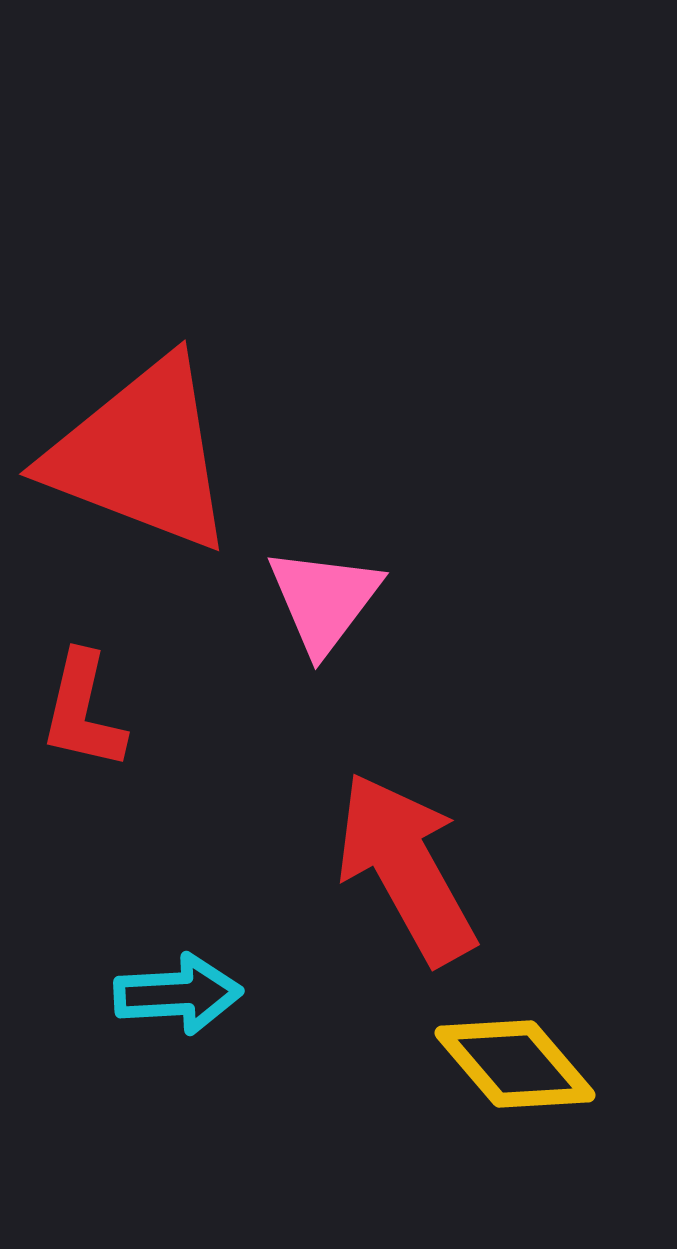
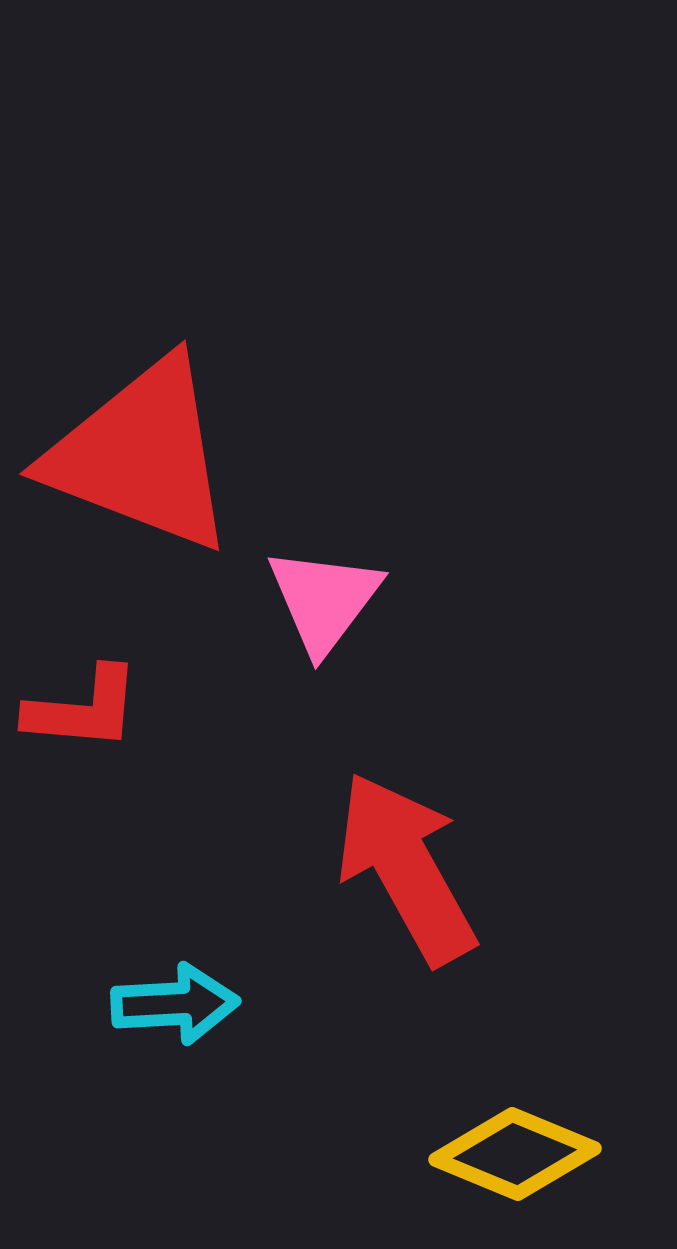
red L-shape: moved 2 px up; rotated 98 degrees counterclockwise
cyan arrow: moved 3 px left, 10 px down
yellow diamond: moved 90 px down; rotated 27 degrees counterclockwise
